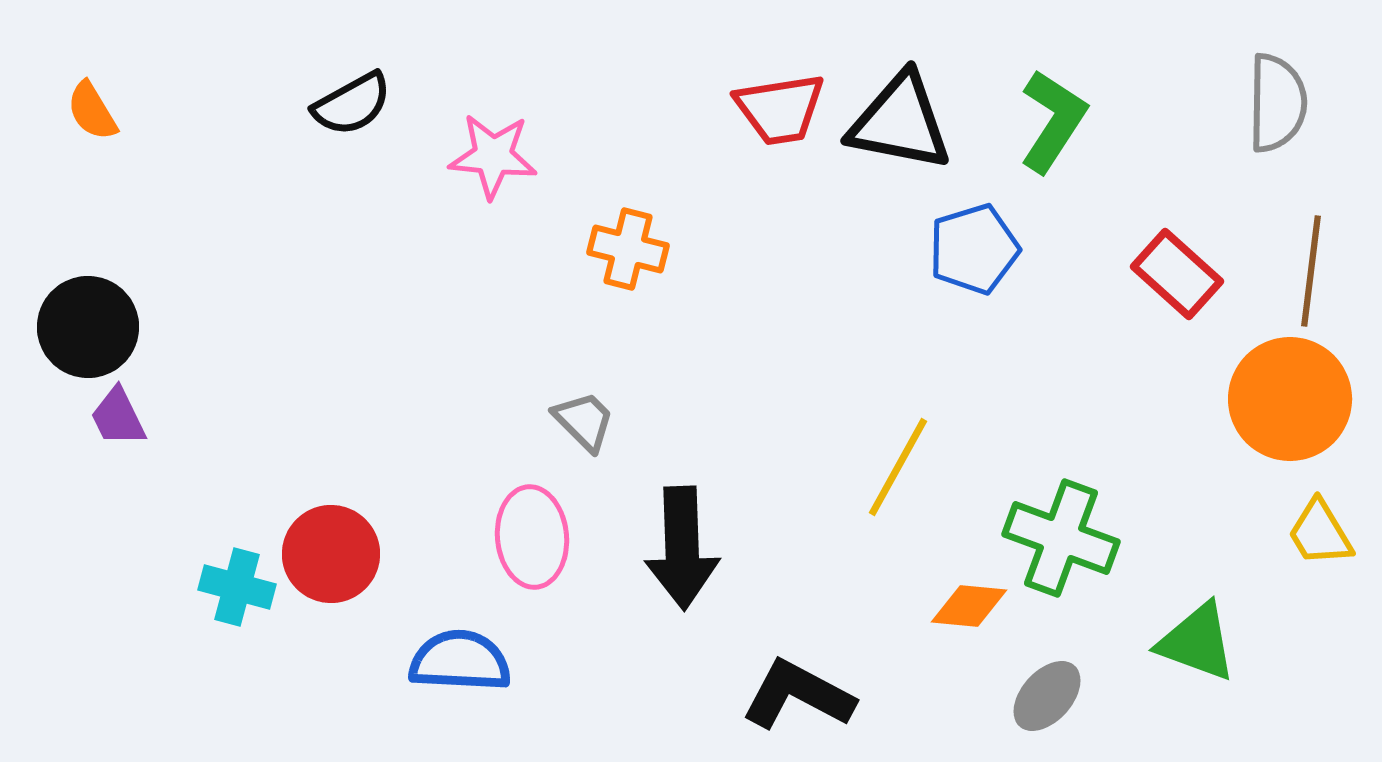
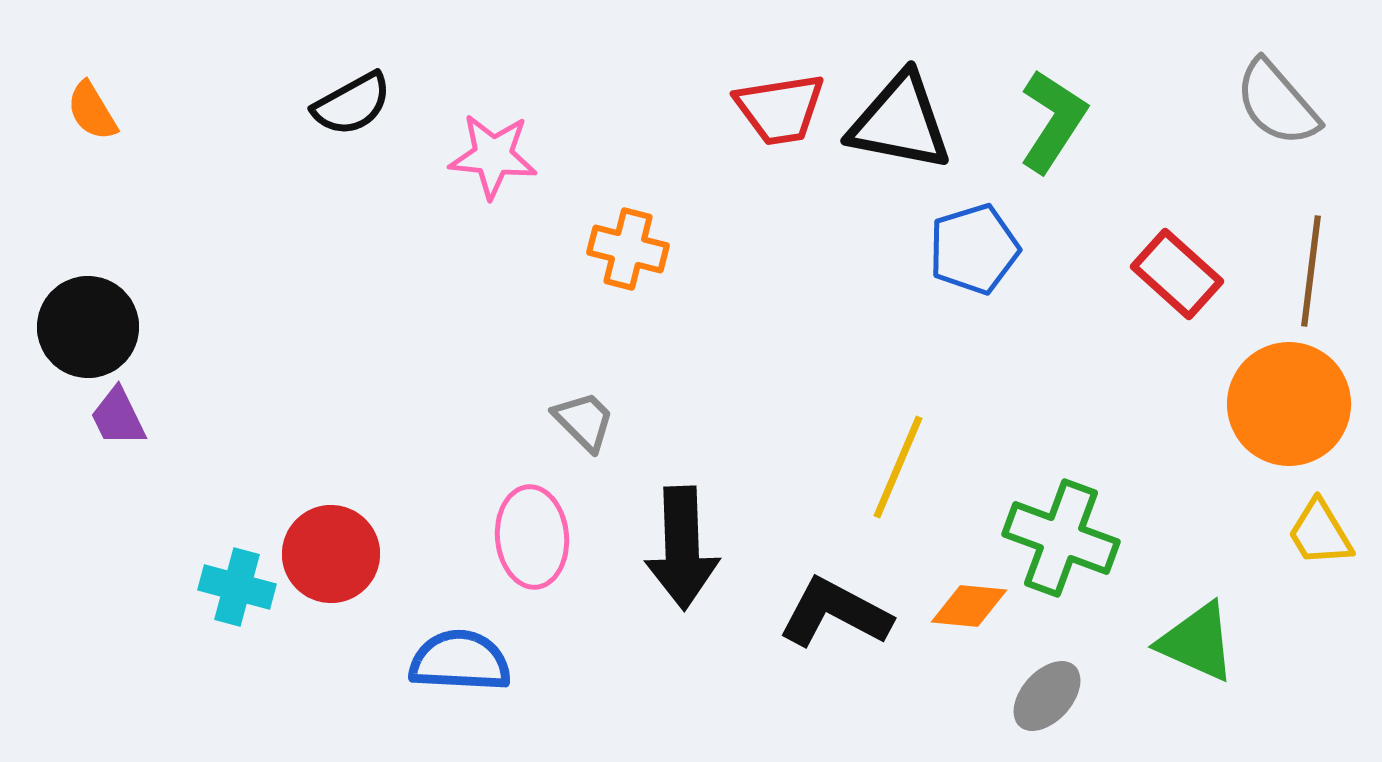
gray semicircle: rotated 138 degrees clockwise
orange circle: moved 1 px left, 5 px down
yellow line: rotated 6 degrees counterclockwise
green triangle: rotated 4 degrees clockwise
black L-shape: moved 37 px right, 82 px up
